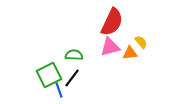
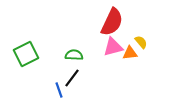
pink triangle: moved 3 px right
green square: moved 23 px left, 21 px up
